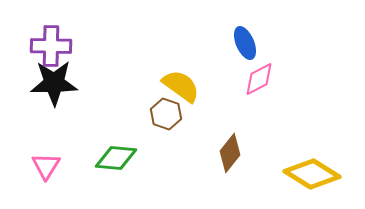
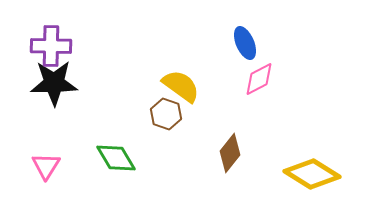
green diamond: rotated 54 degrees clockwise
